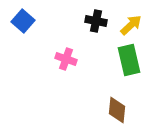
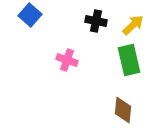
blue square: moved 7 px right, 6 px up
yellow arrow: moved 2 px right
pink cross: moved 1 px right, 1 px down
brown diamond: moved 6 px right
